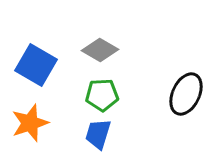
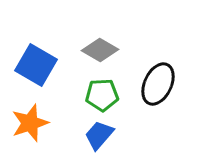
black ellipse: moved 28 px left, 10 px up
blue trapezoid: moved 1 px right, 1 px down; rotated 24 degrees clockwise
